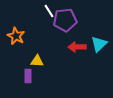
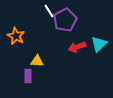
purple pentagon: rotated 20 degrees counterclockwise
red arrow: rotated 18 degrees counterclockwise
